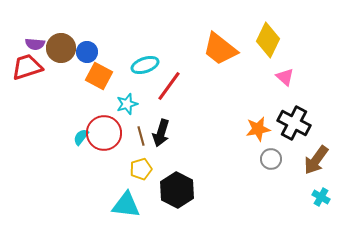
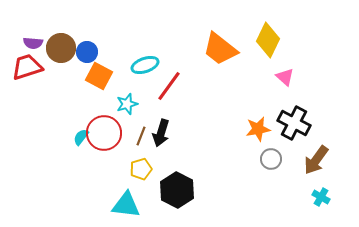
purple semicircle: moved 2 px left, 1 px up
brown line: rotated 36 degrees clockwise
